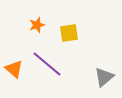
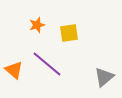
orange triangle: moved 1 px down
